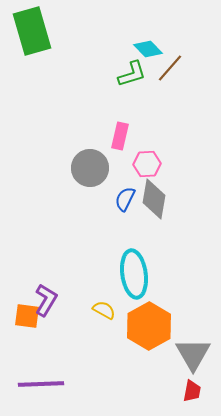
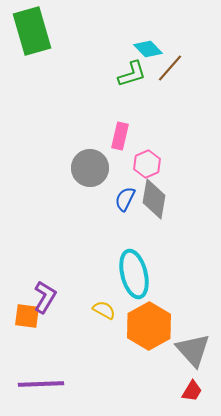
pink hexagon: rotated 20 degrees counterclockwise
cyan ellipse: rotated 6 degrees counterclockwise
purple L-shape: moved 1 px left, 3 px up
gray triangle: moved 4 px up; rotated 12 degrees counterclockwise
red trapezoid: rotated 20 degrees clockwise
